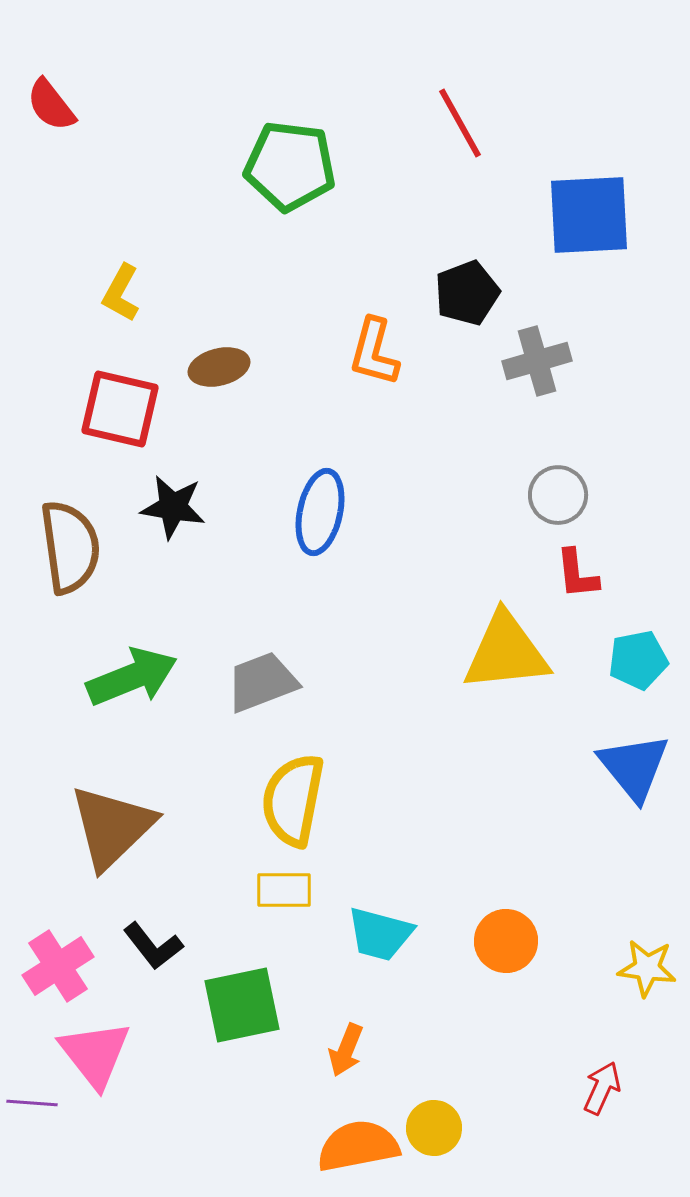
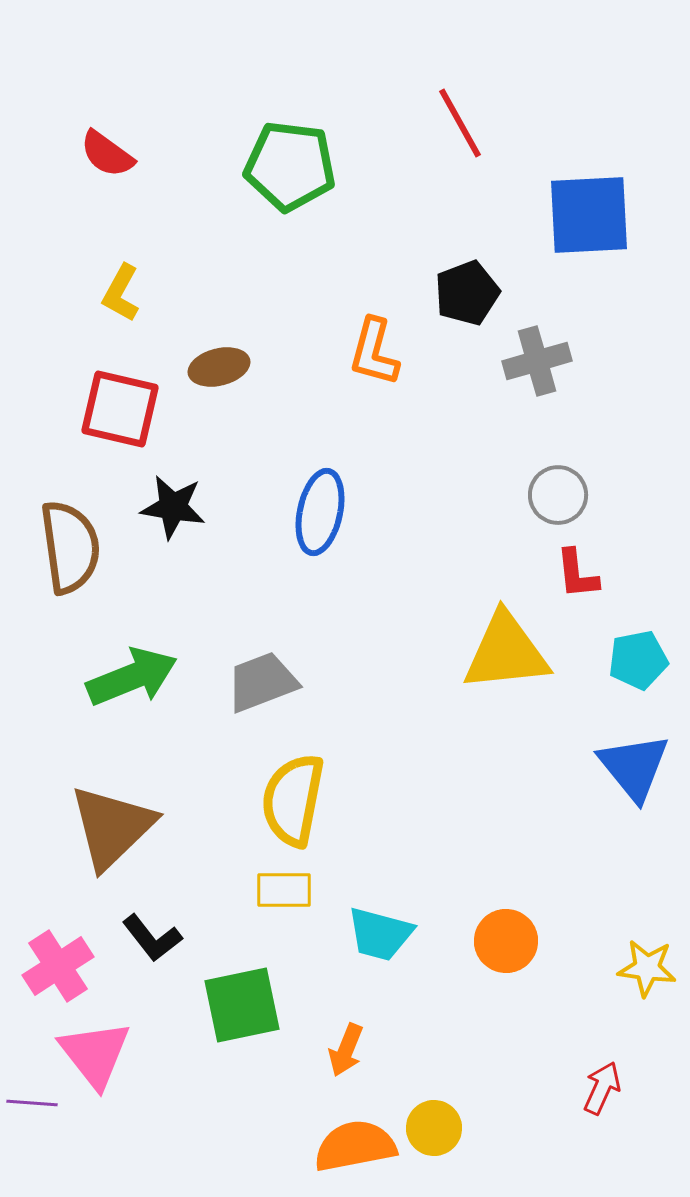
red semicircle: moved 56 px right, 49 px down; rotated 16 degrees counterclockwise
black L-shape: moved 1 px left, 8 px up
orange semicircle: moved 3 px left
